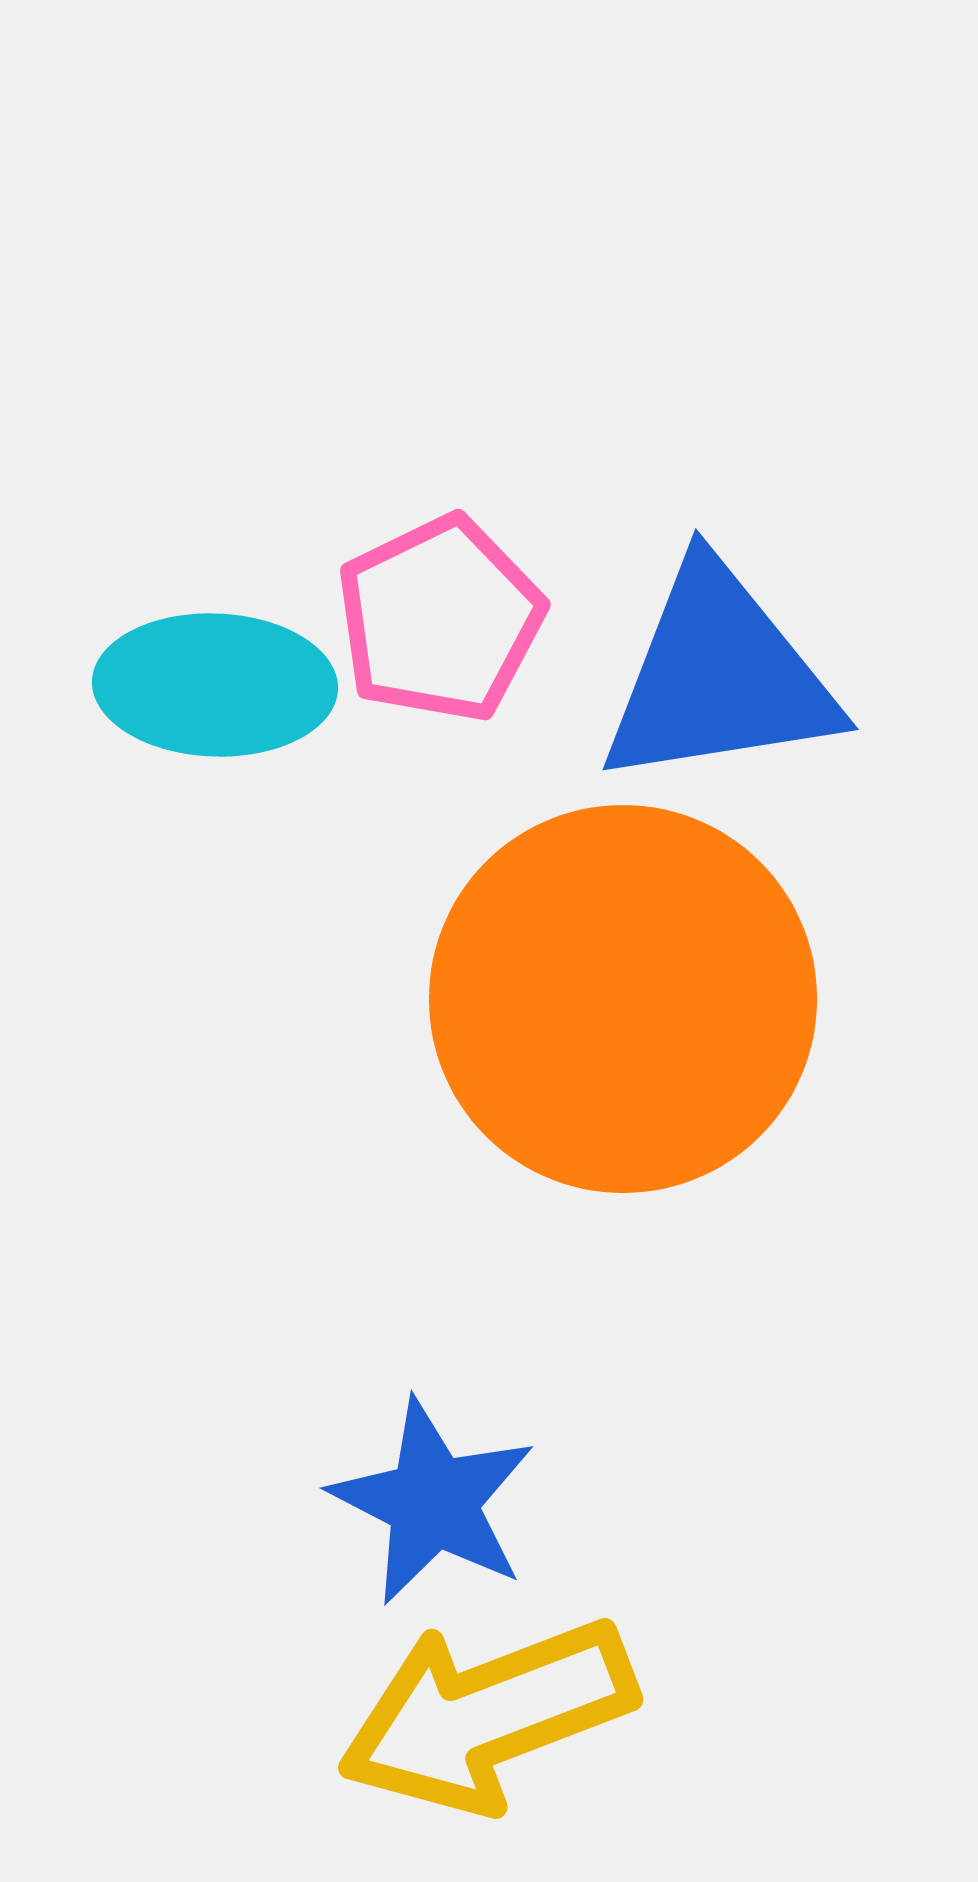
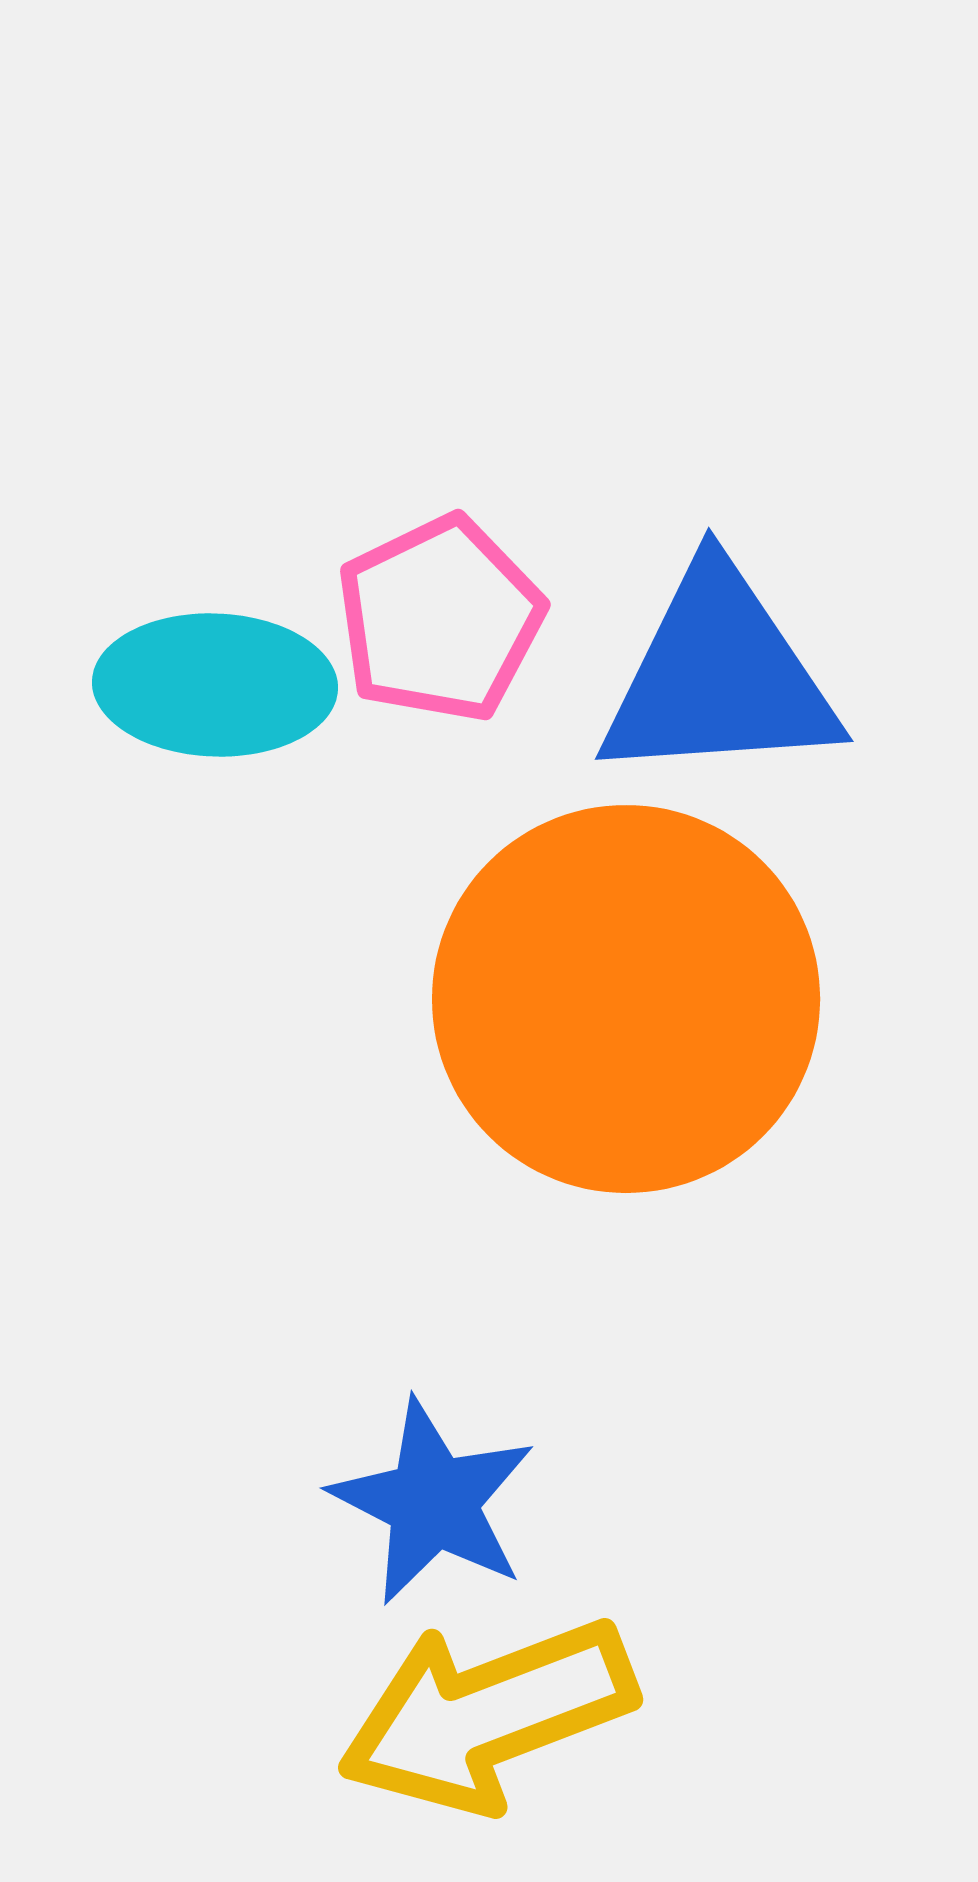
blue triangle: rotated 5 degrees clockwise
orange circle: moved 3 px right
